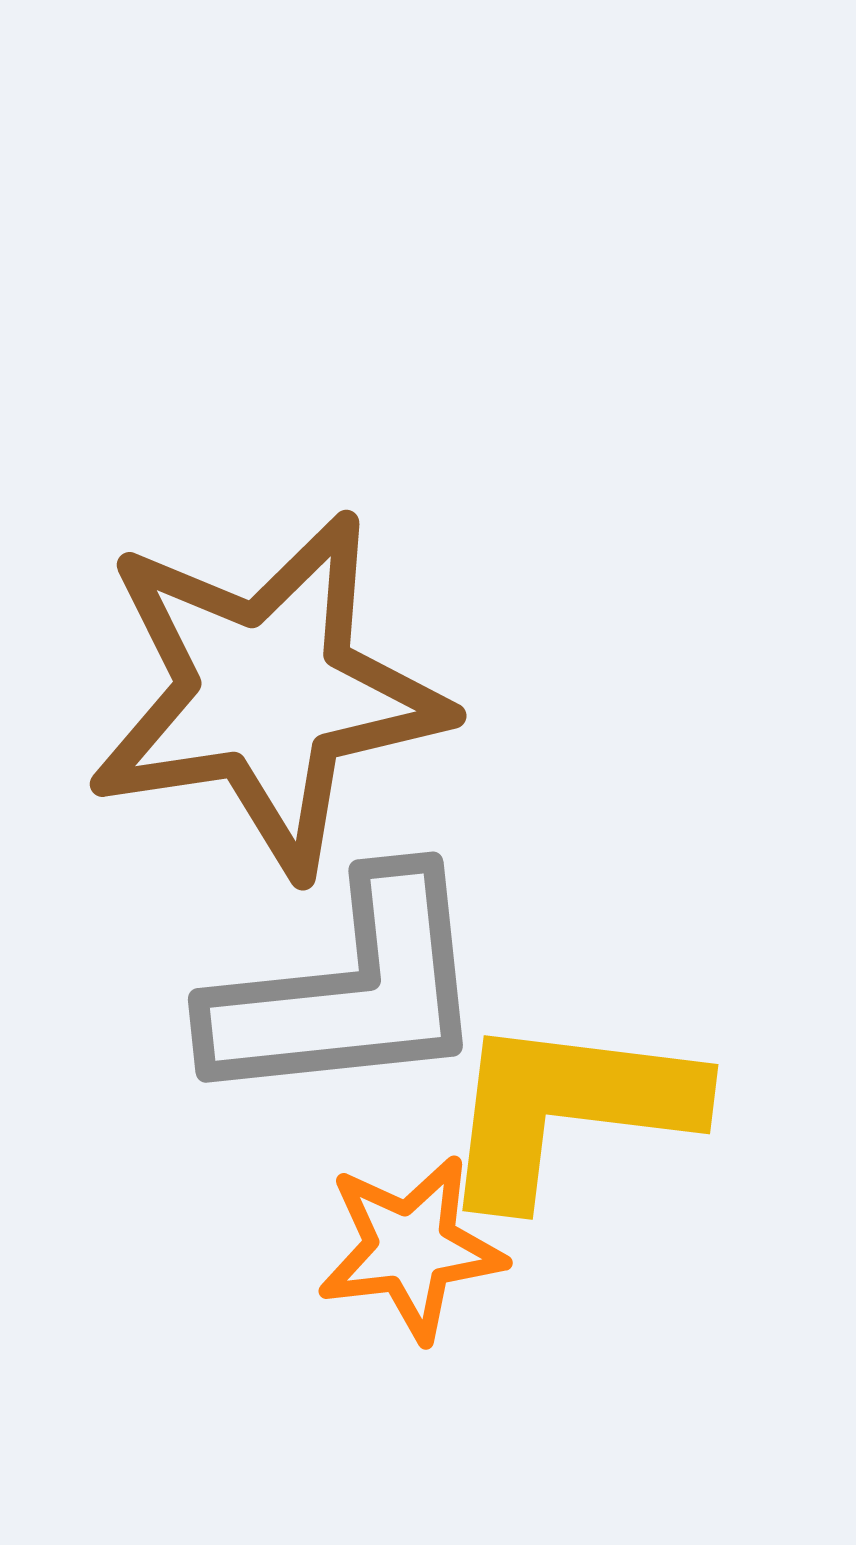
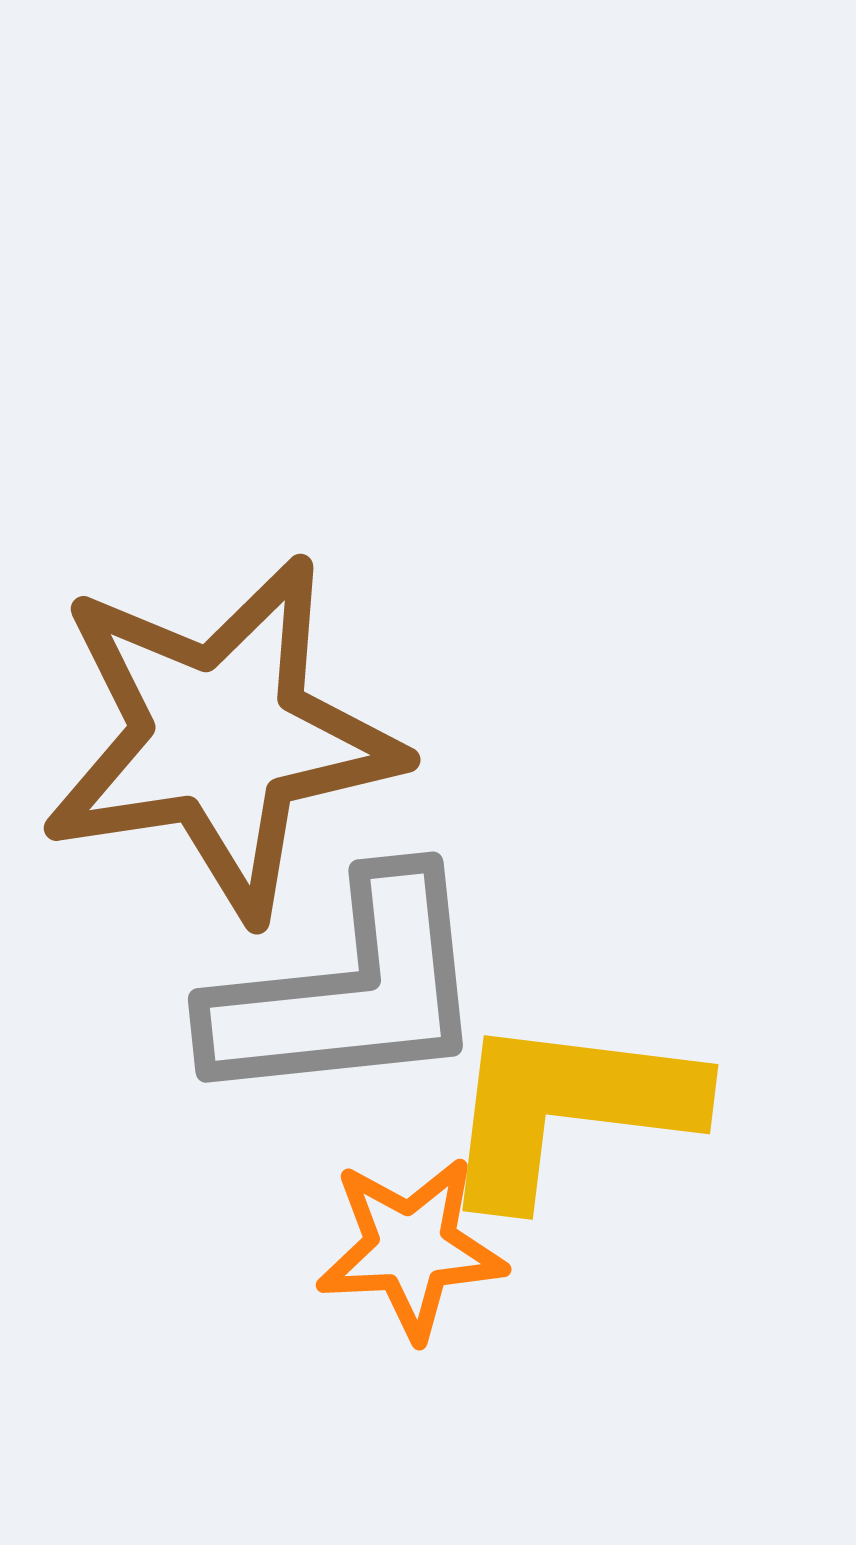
brown star: moved 46 px left, 44 px down
orange star: rotated 4 degrees clockwise
